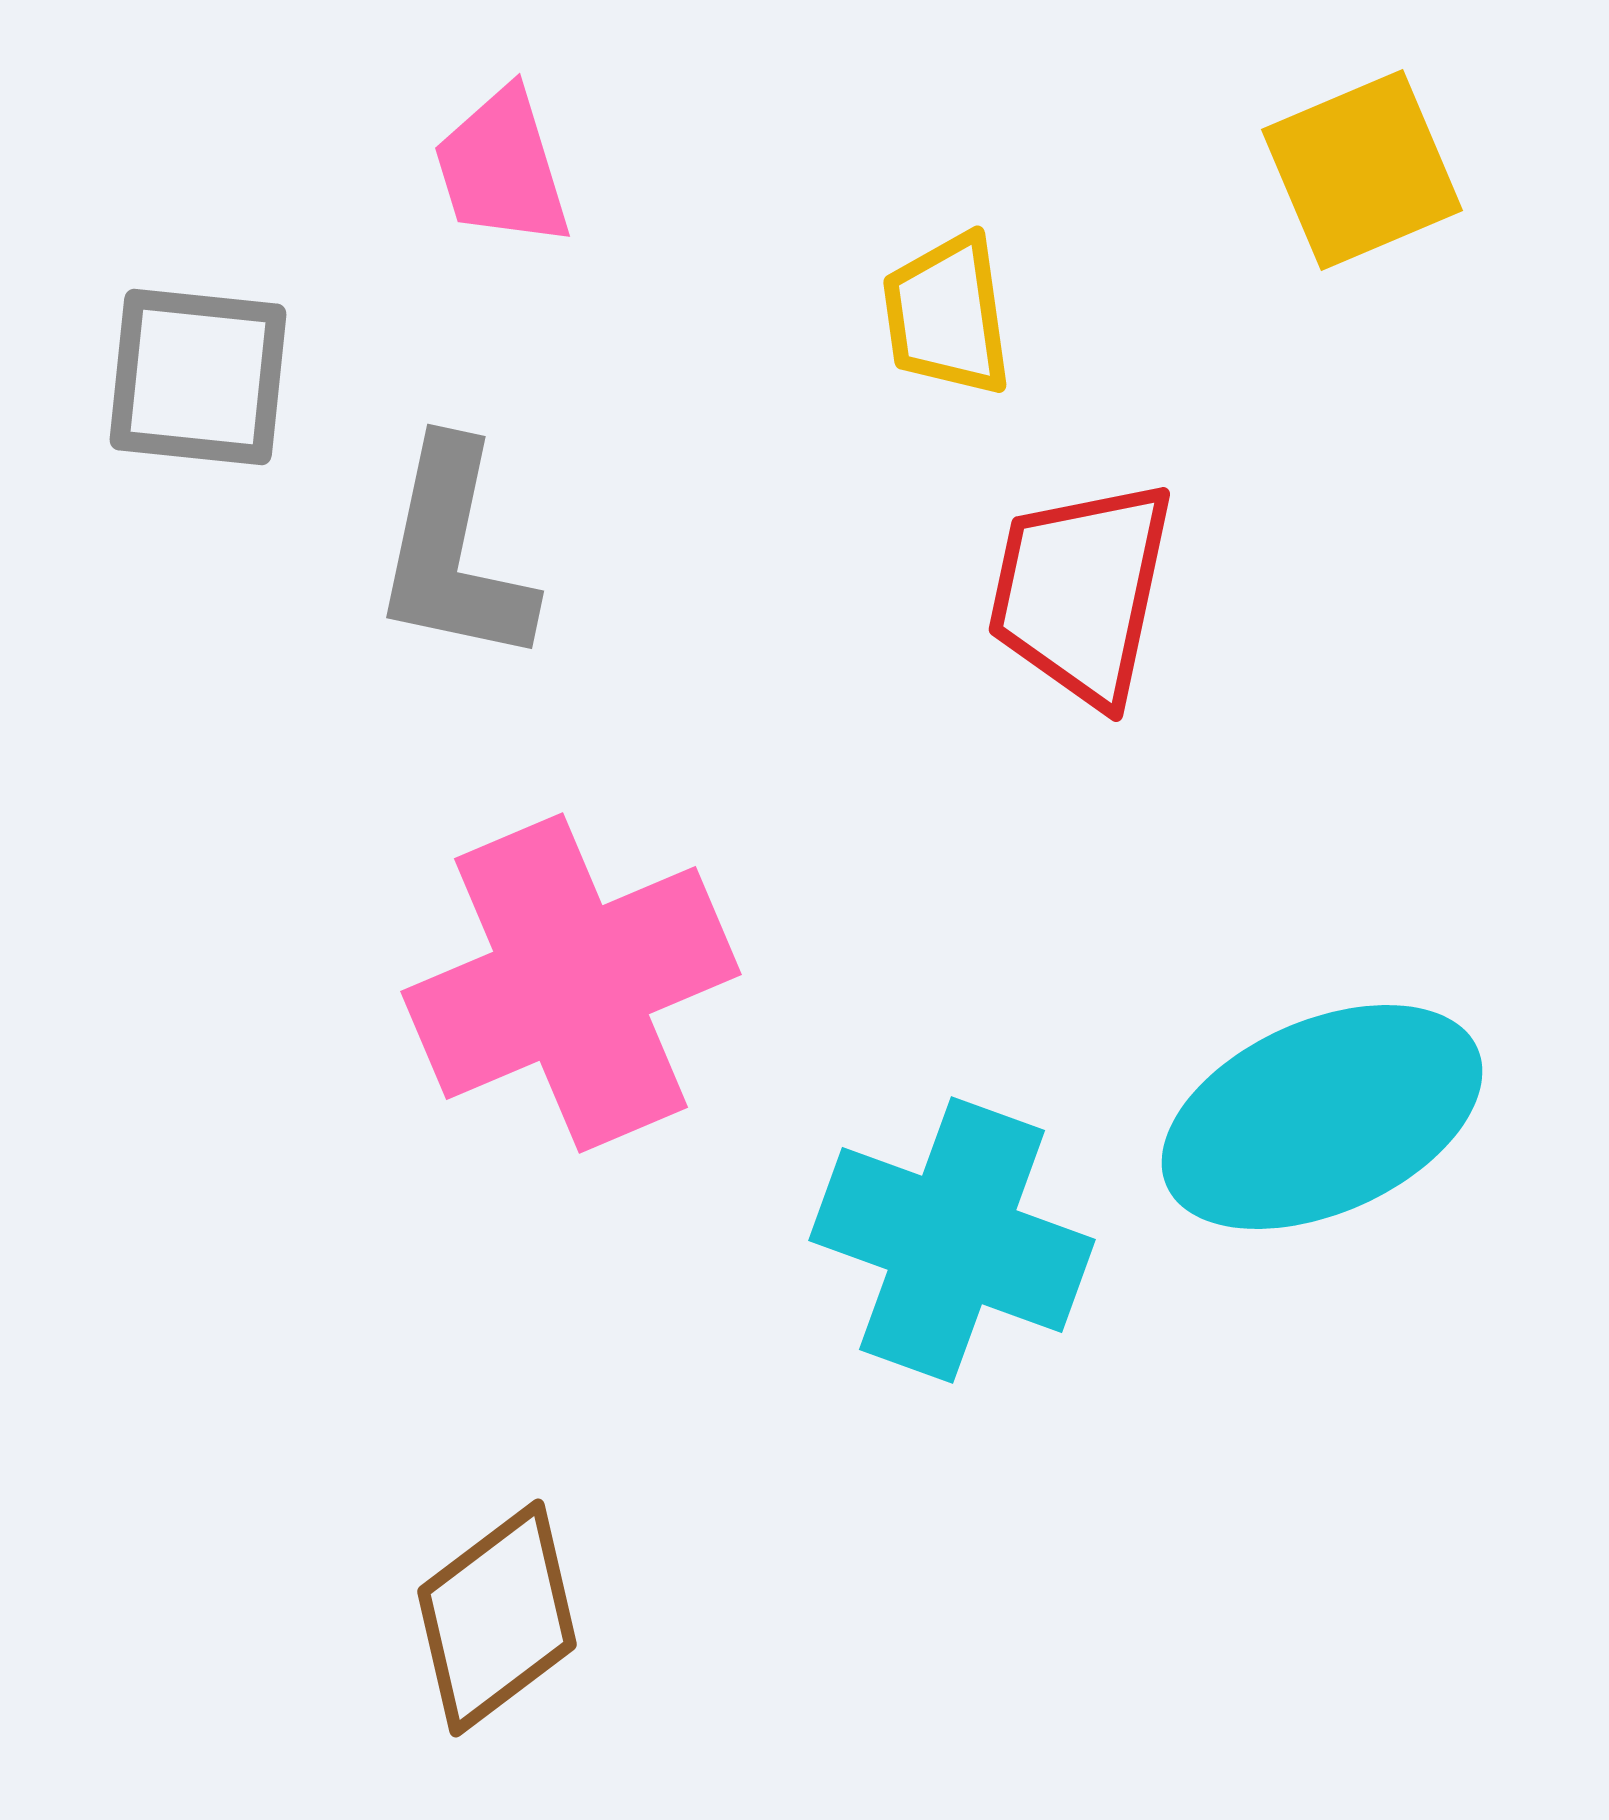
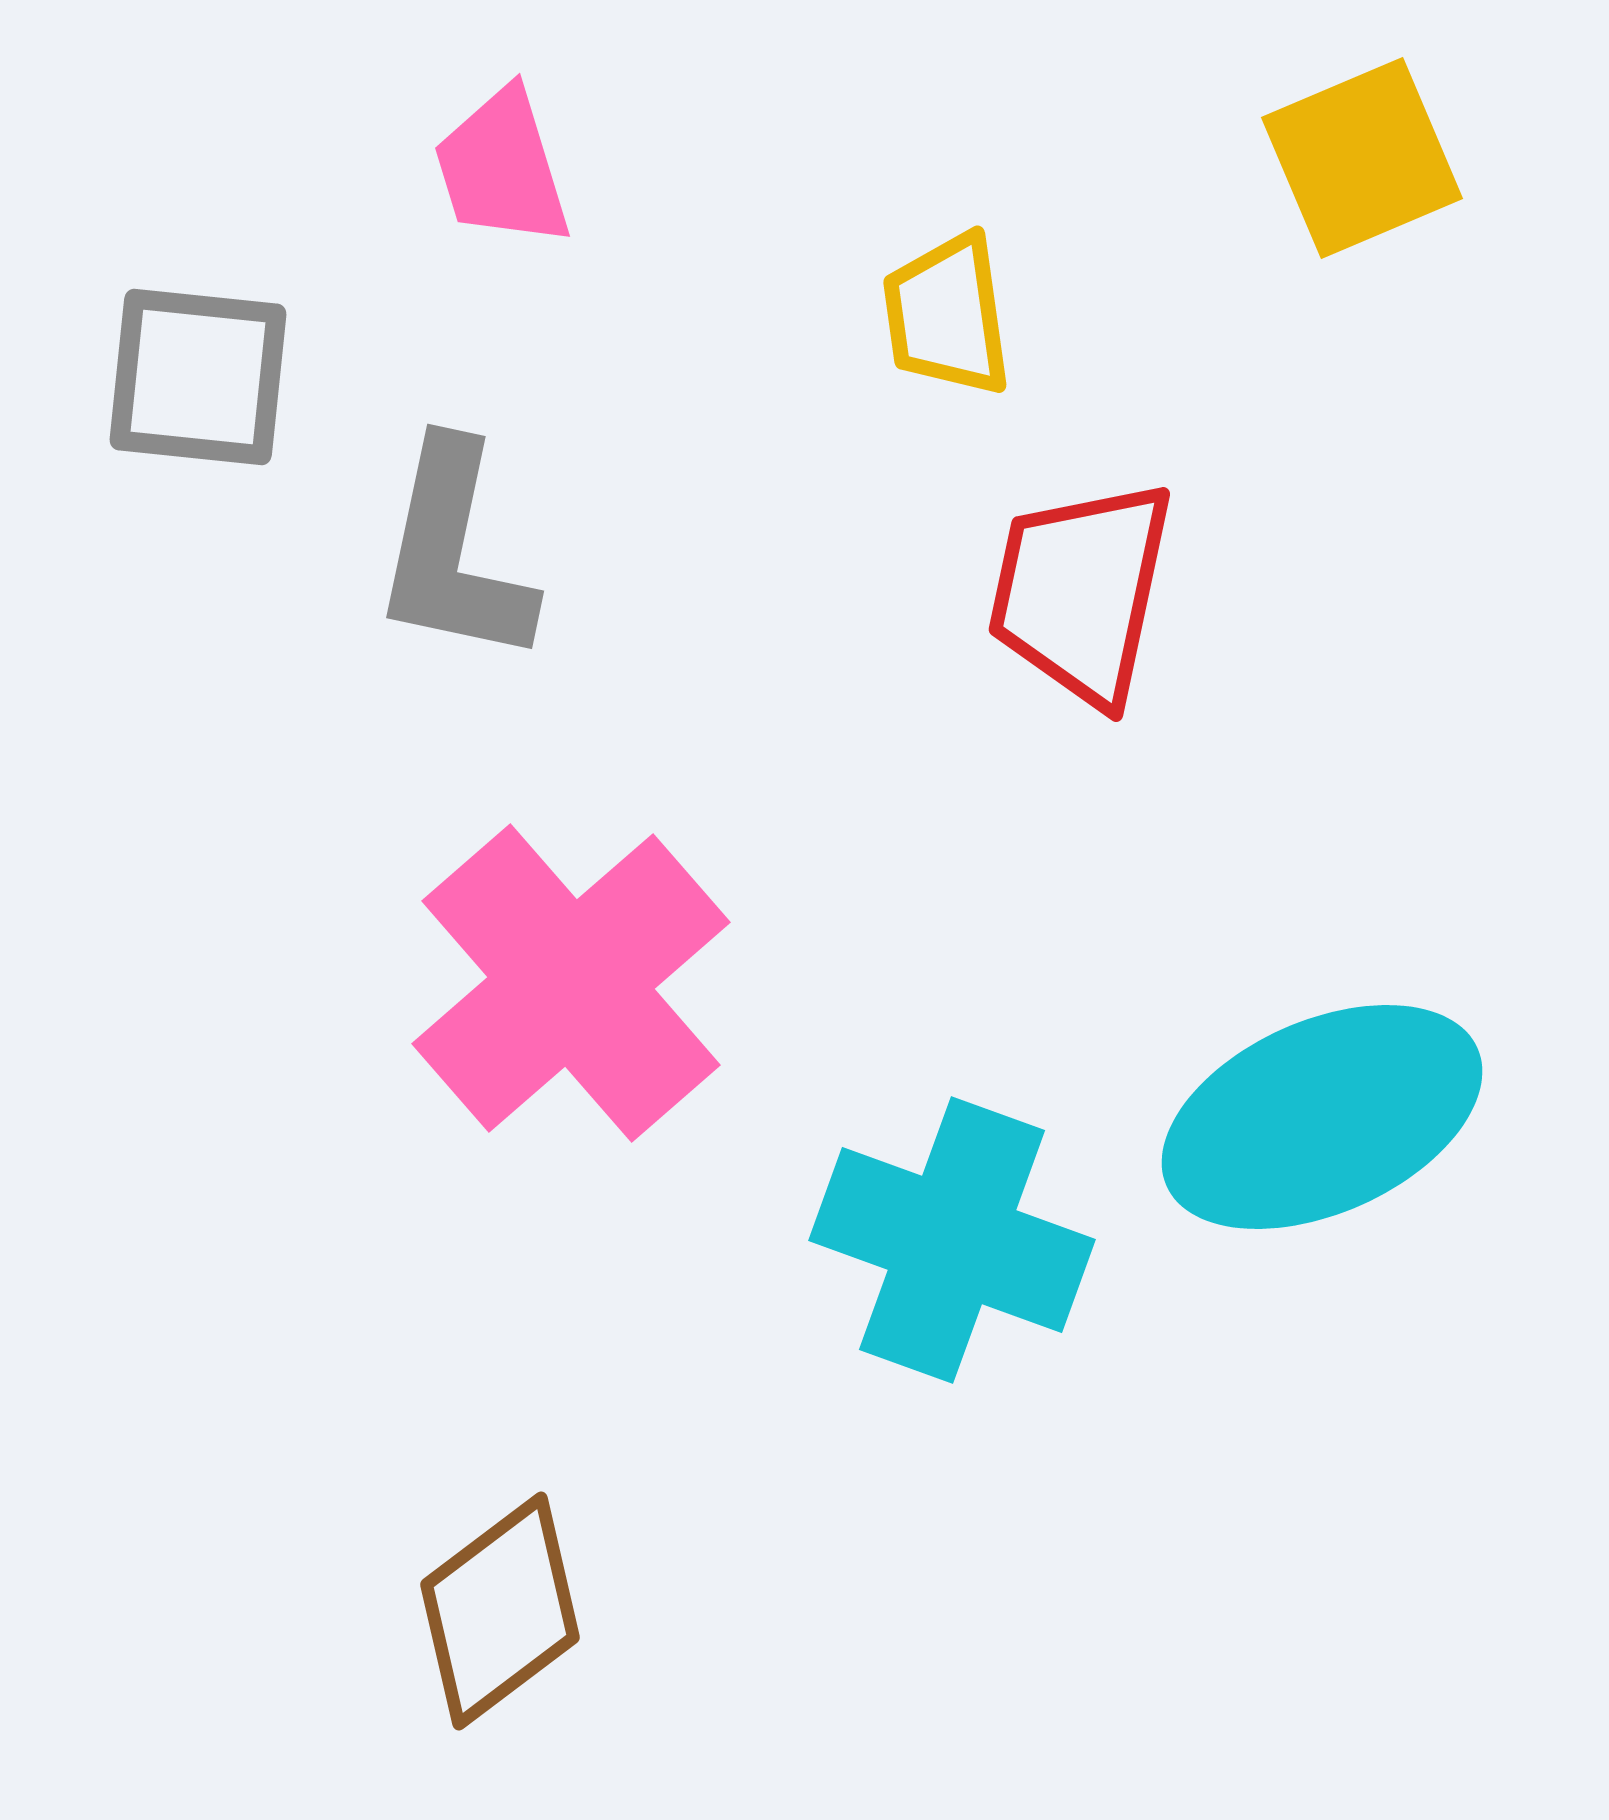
yellow square: moved 12 px up
pink cross: rotated 18 degrees counterclockwise
brown diamond: moved 3 px right, 7 px up
